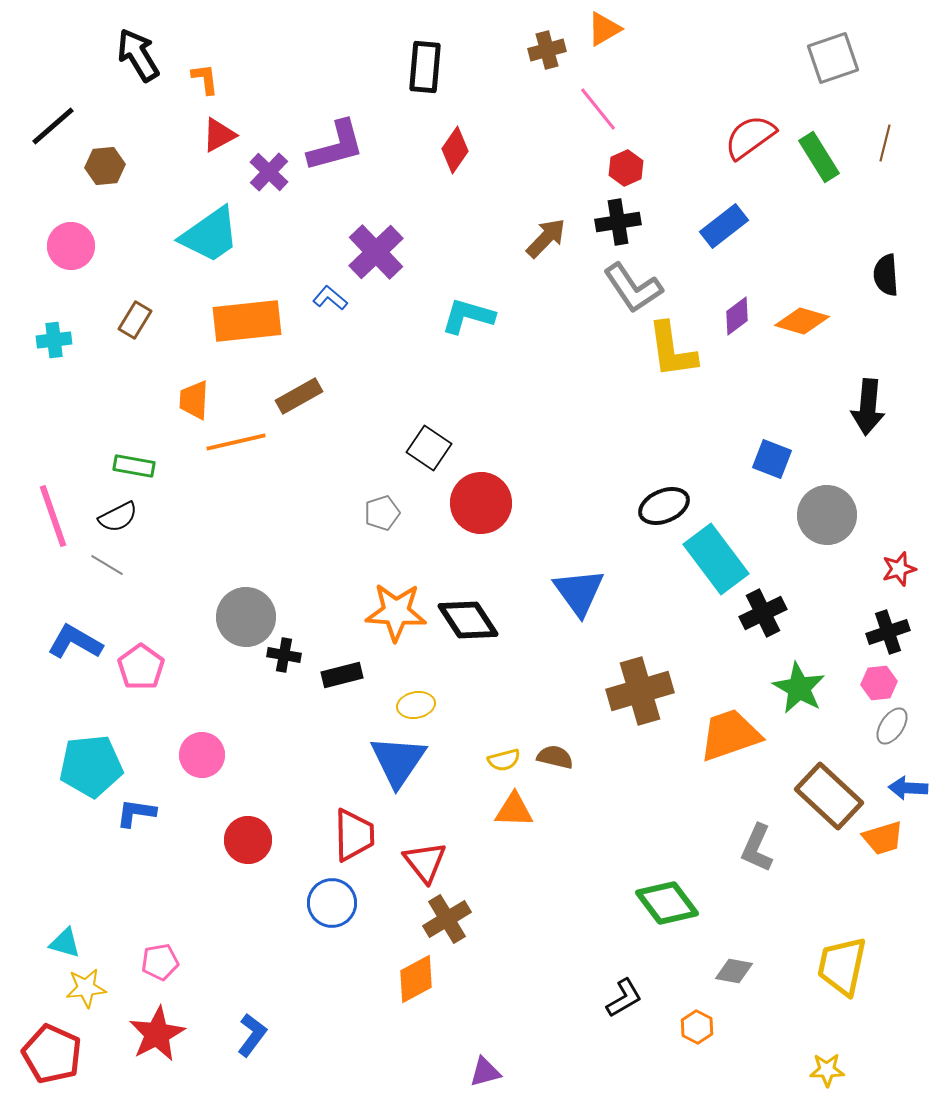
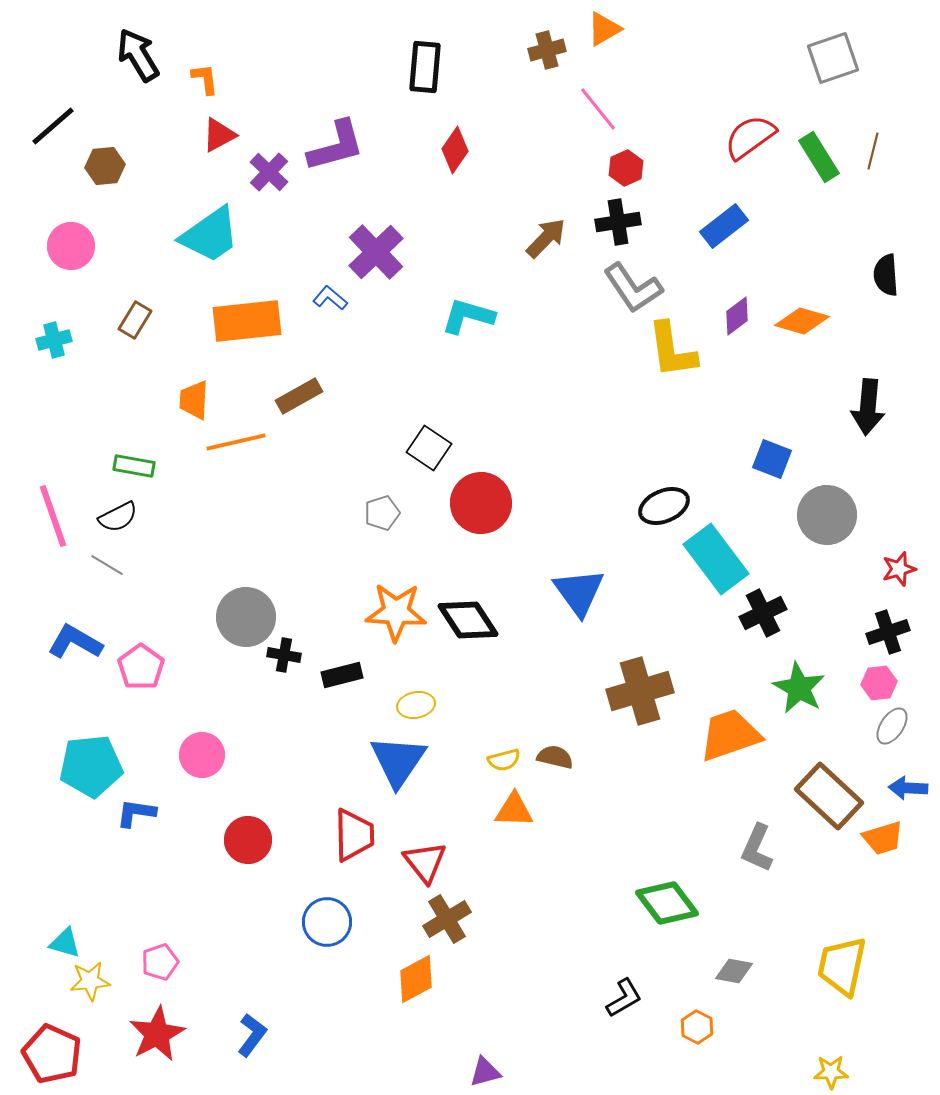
brown line at (885, 143): moved 12 px left, 8 px down
cyan cross at (54, 340): rotated 8 degrees counterclockwise
blue circle at (332, 903): moved 5 px left, 19 px down
pink pentagon at (160, 962): rotated 9 degrees counterclockwise
yellow star at (86, 988): moved 4 px right, 7 px up
yellow star at (827, 1070): moved 4 px right, 2 px down
